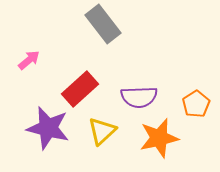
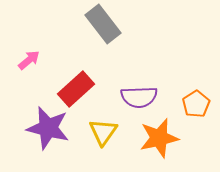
red rectangle: moved 4 px left
yellow triangle: moved 1 px right, 1 px down; rotated 12 degrees counterclockwise
